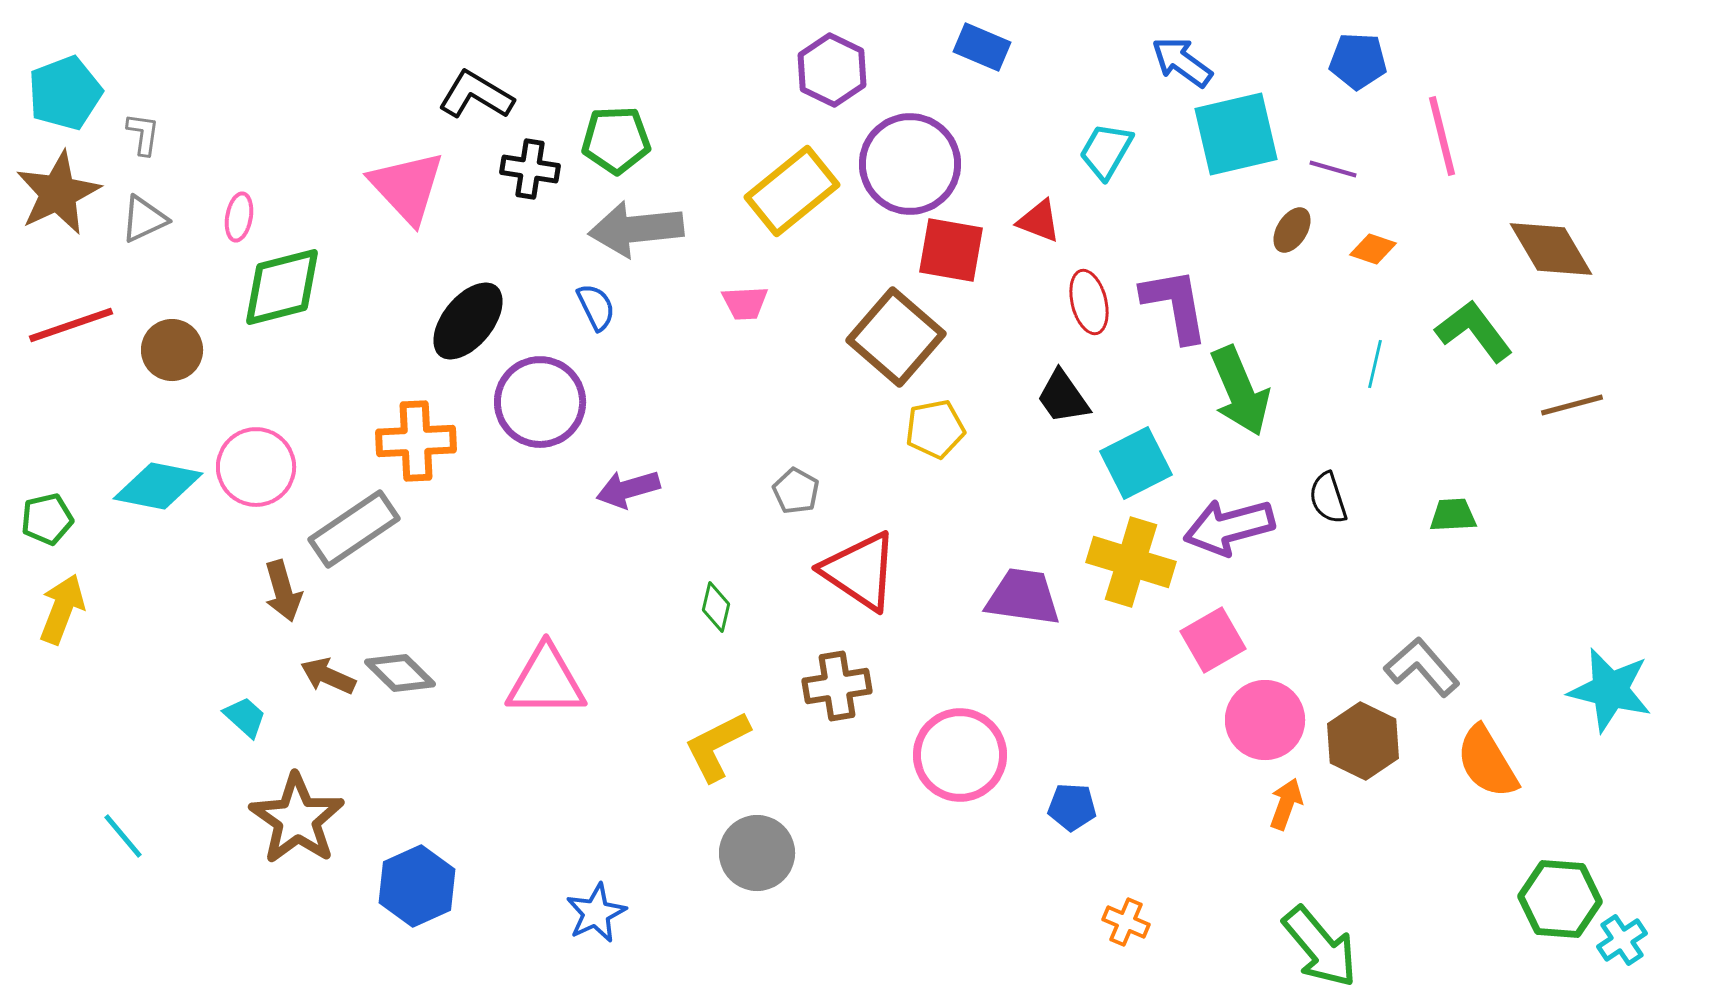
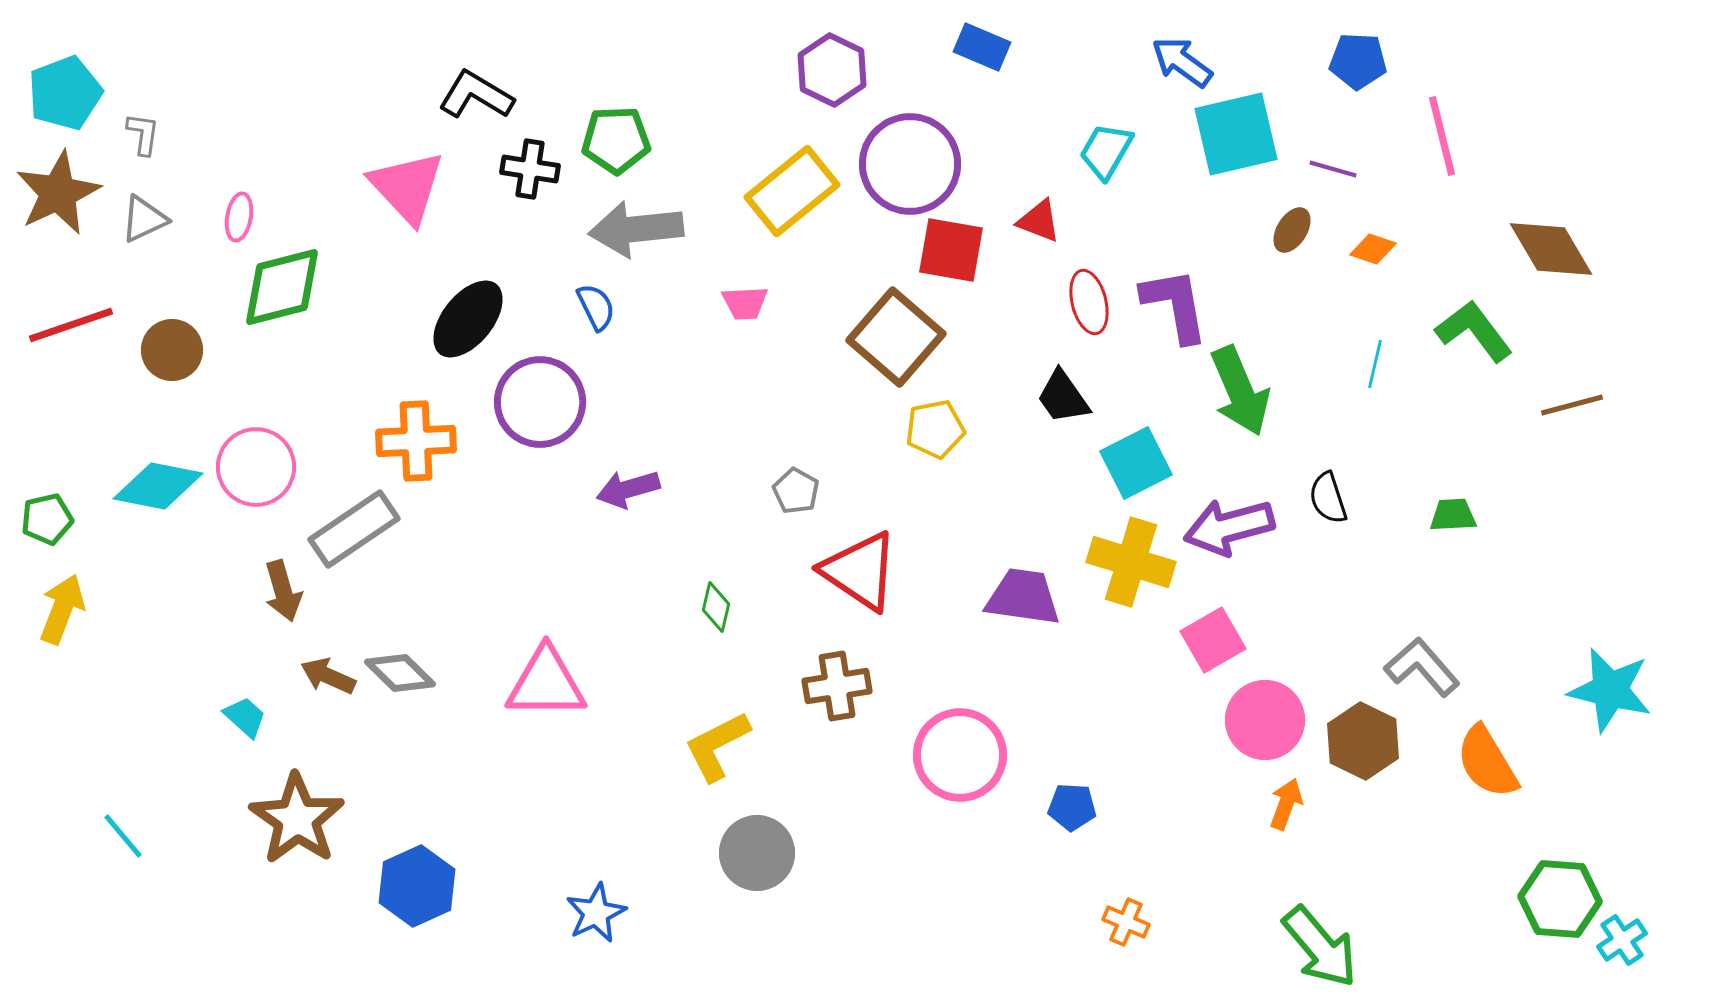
black ellipse at (468, 321): moved 2 px up
pink triangle at (546, 681): moved 2 px down
